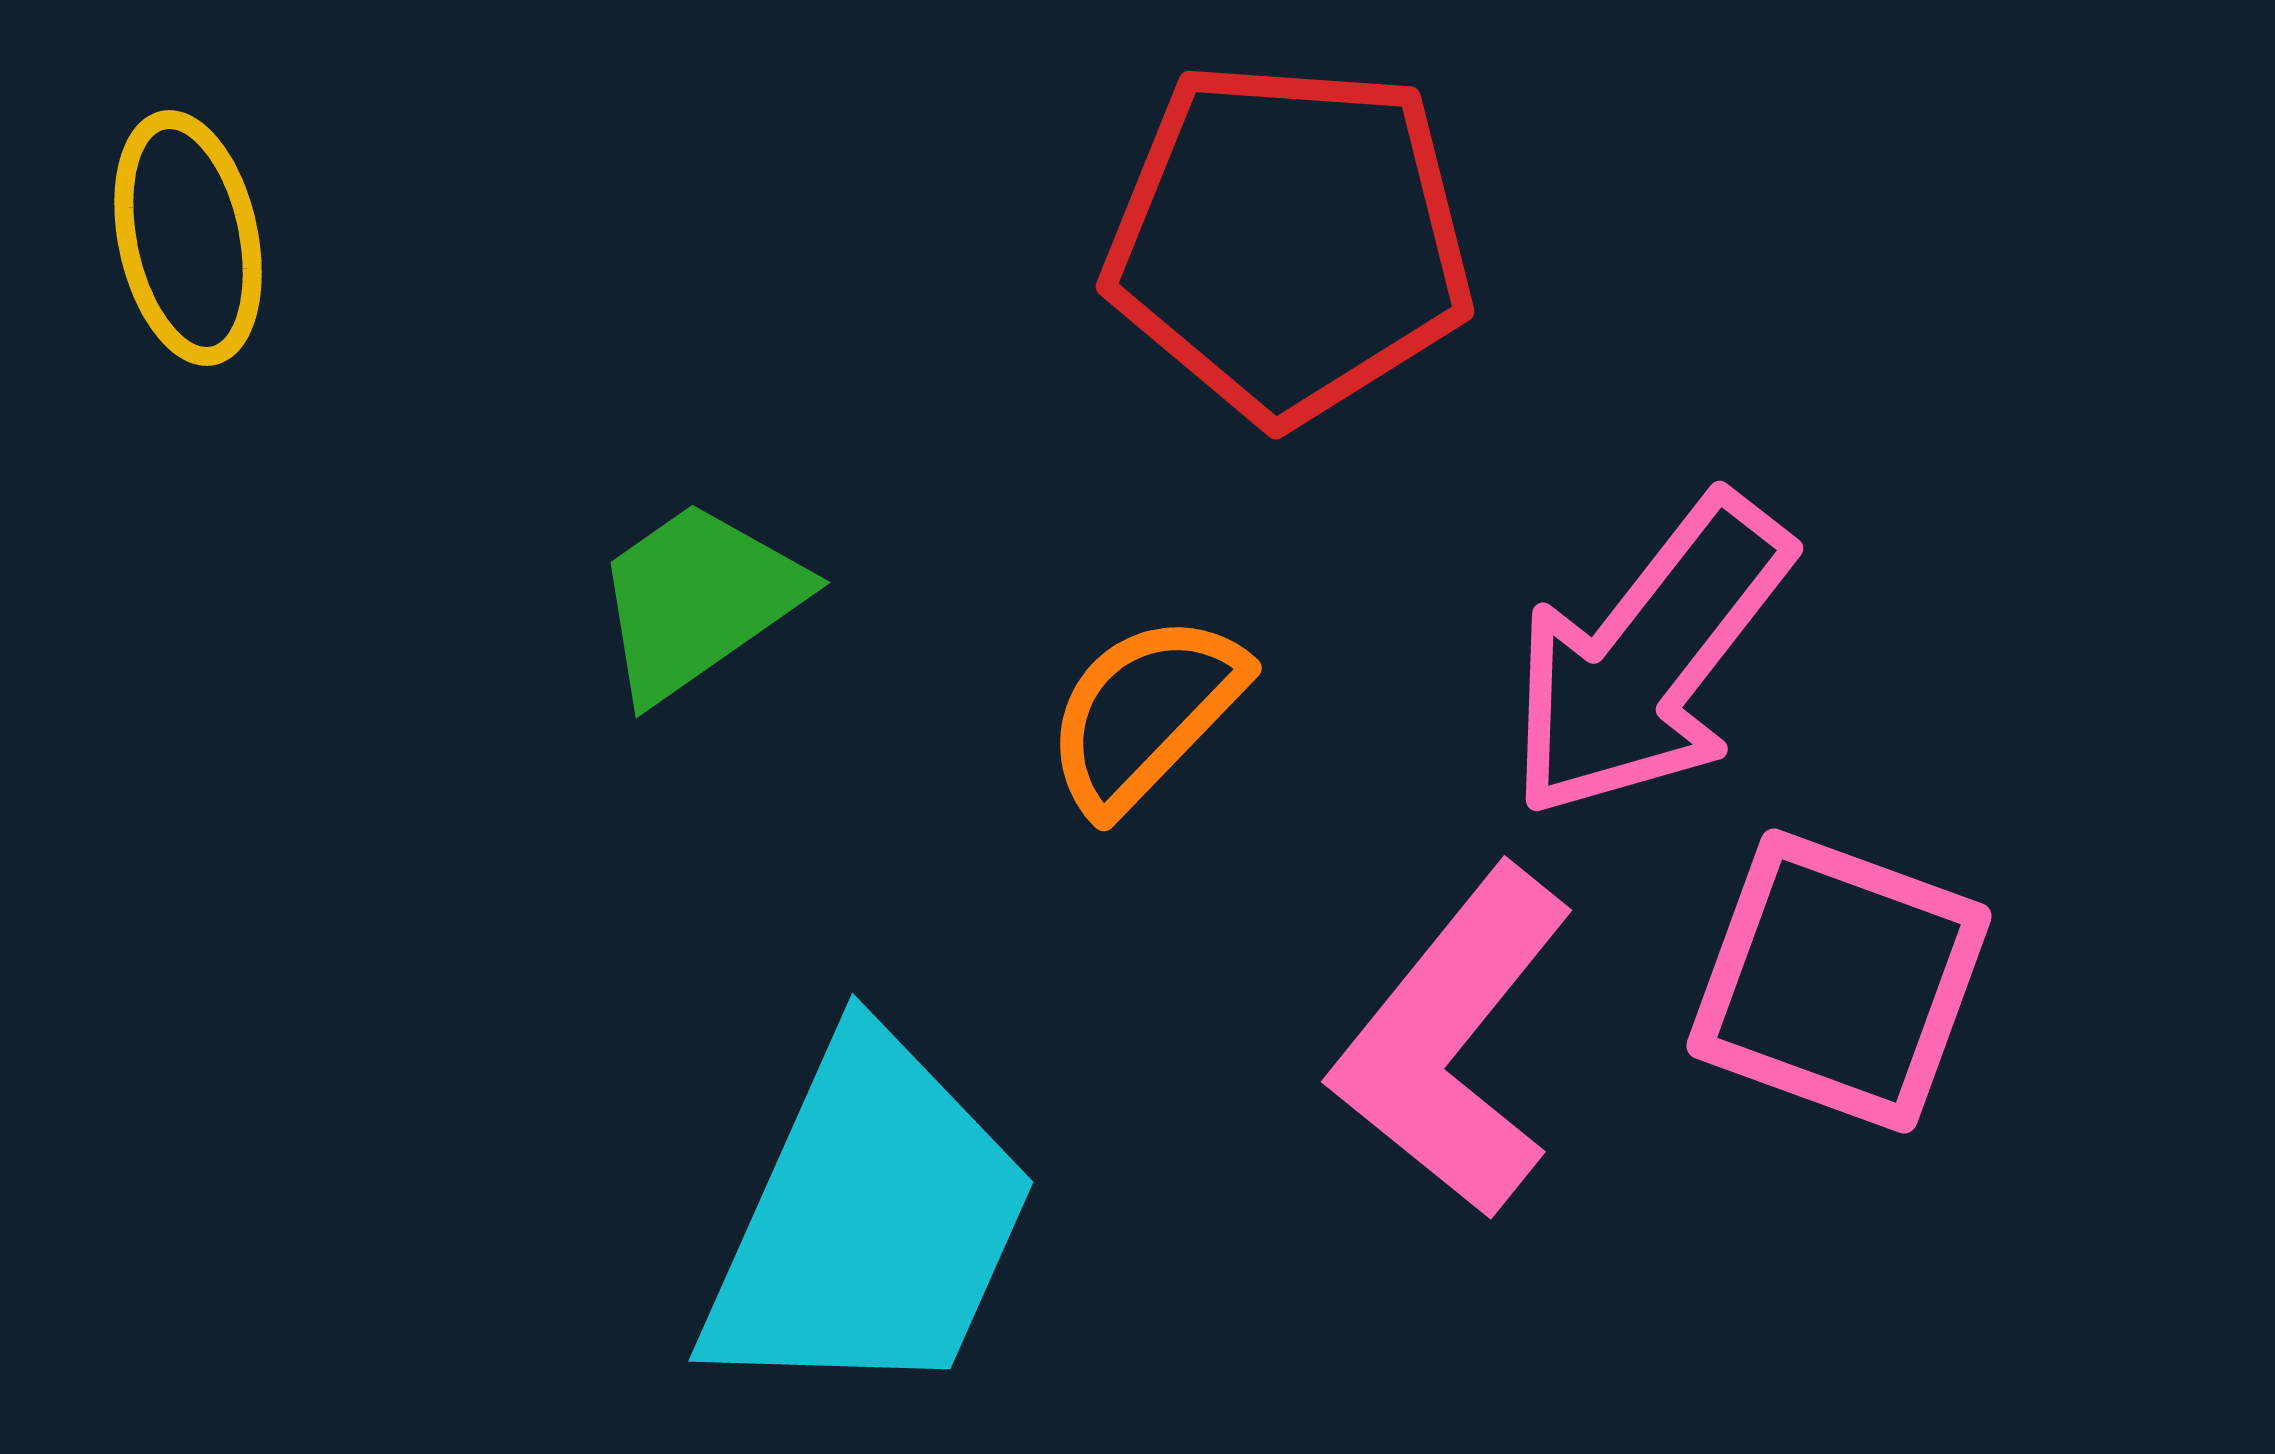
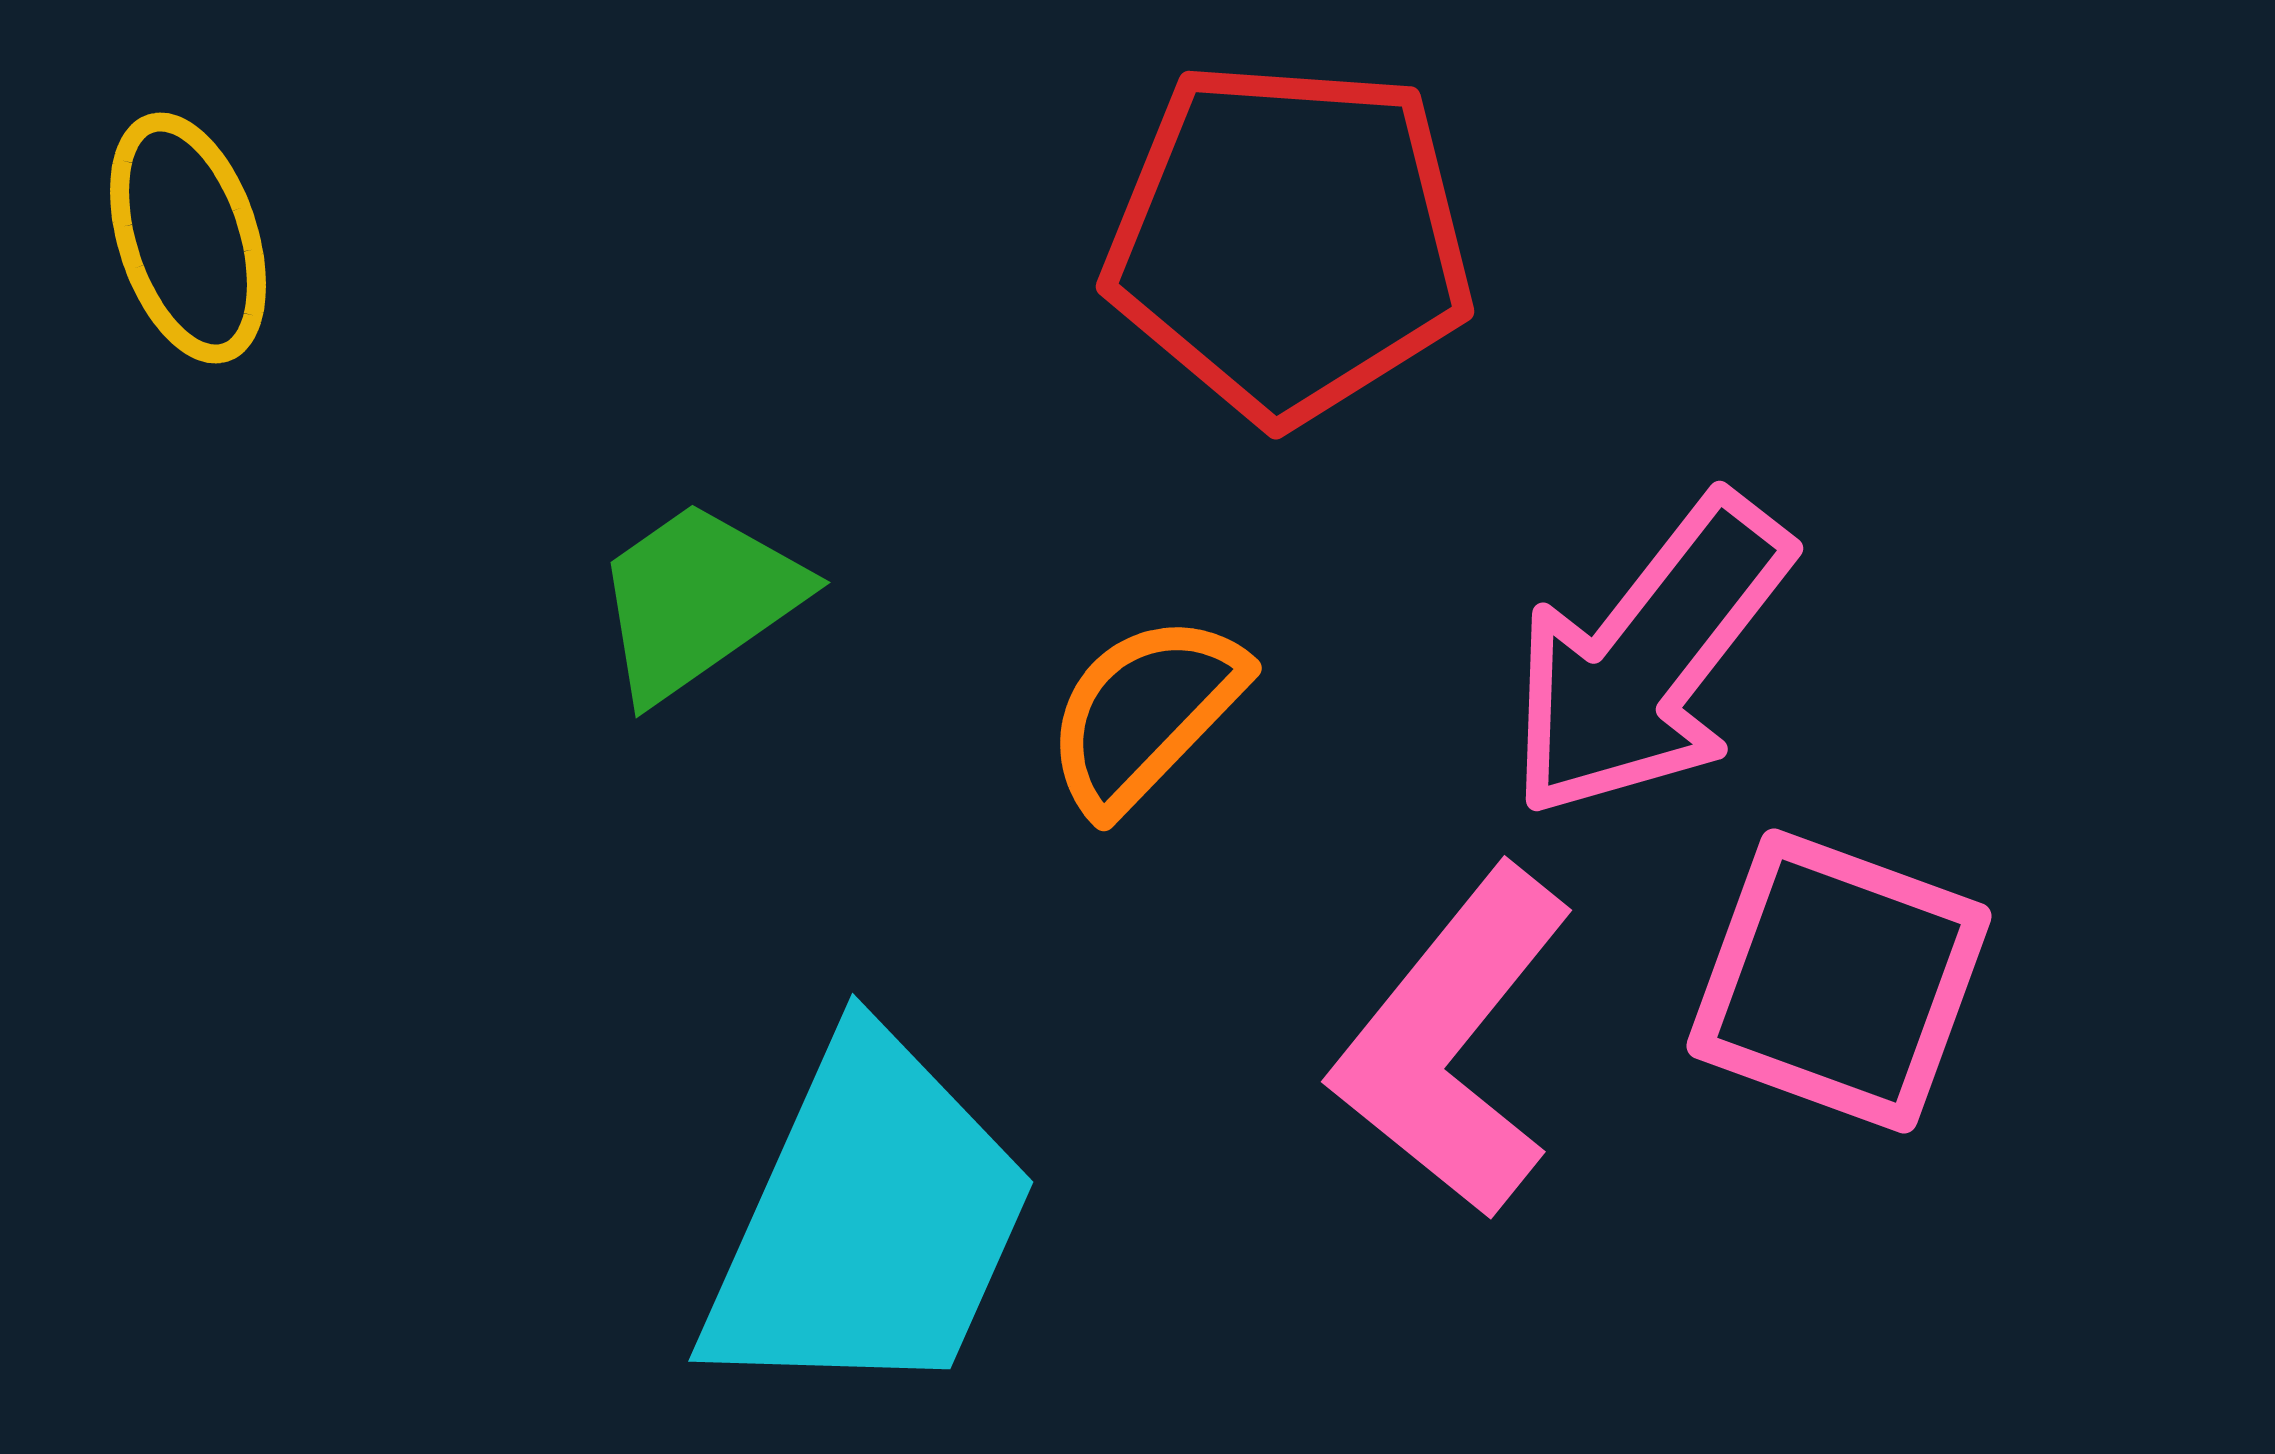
yellow ellipse: rotated 6 degrees counterclockwise
